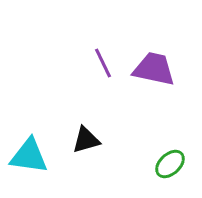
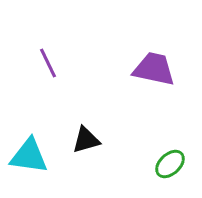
purple line: moved 55 px left
